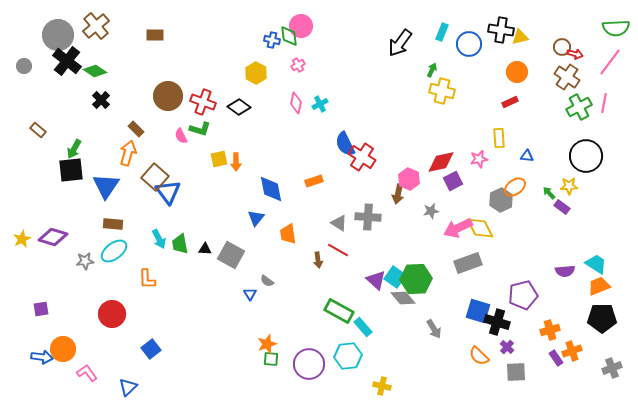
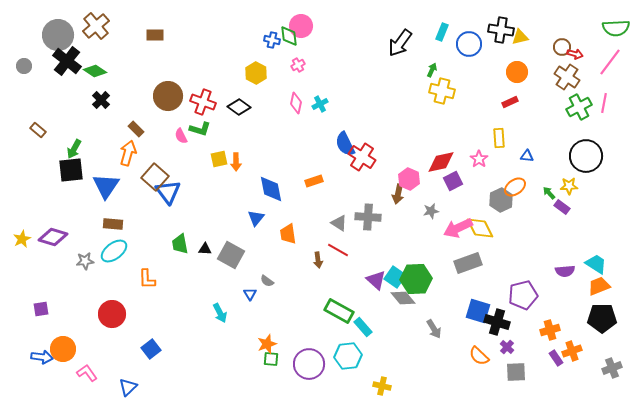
pink star at (479, 159): rotated 24 degrees counterclockwise
cyan arrow at (159, 239): moved 61 px right, 74 px down
